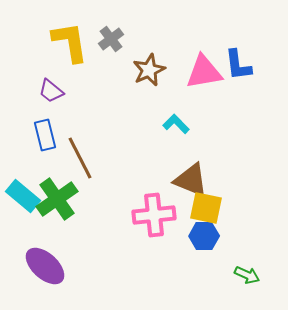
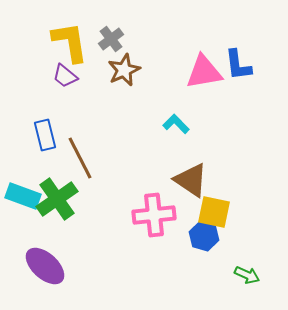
brown star: moved 25 px left
purple trapezoid: moved 14 px right, 15 px up
brown triangle: rotated 12 degrees clockwise
cyan rectangle: rotated 20 degrees counterclockwise
yellow square: moved 8 px right, 4 px down
blue hexagon: rotated 16 degrees clockwise
